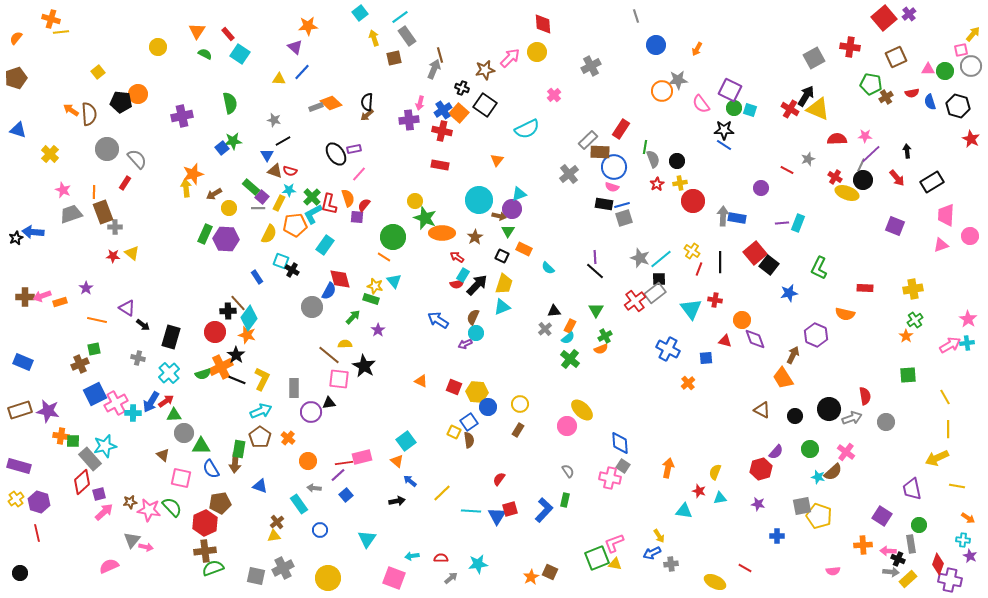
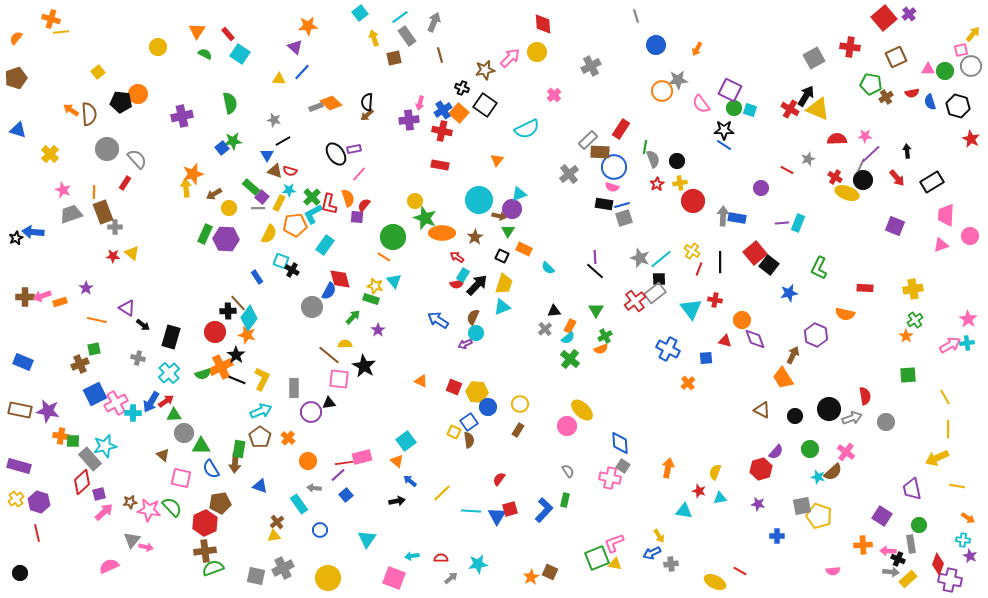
gray arrow at (434, 69): moved 47 px up
brown rectangle at (20, 410): rotated 30 degrees clockwise
red line at (745, 568): moved 5 px left, 3 px down
